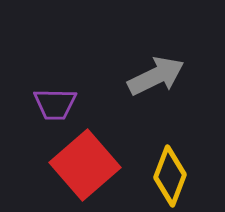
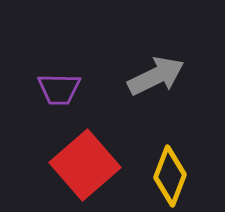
purple trapezoid: moved 4 px right, 15 px up
